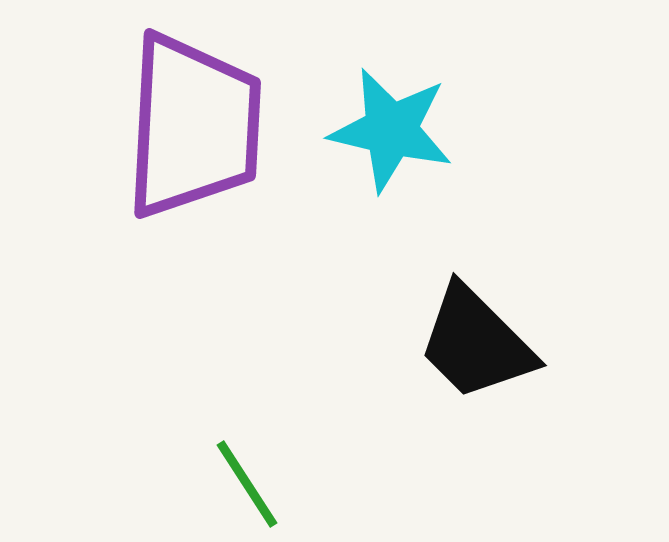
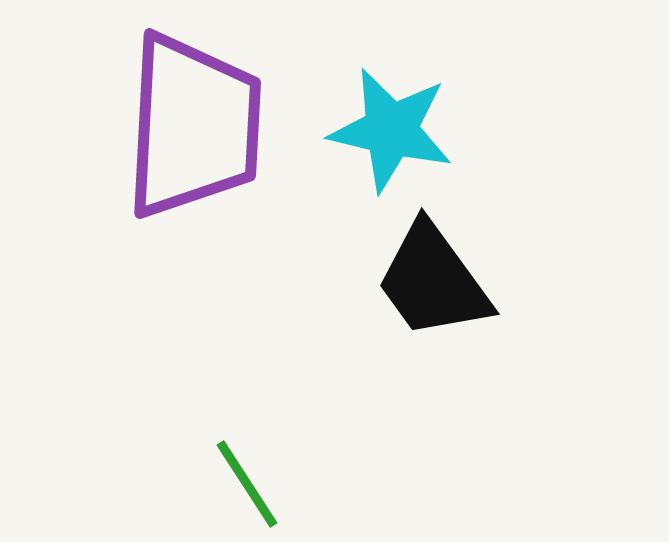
black trapezoid: moved 43 px left, 62 px up; rotated 9 degrees clockwise
